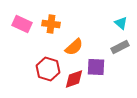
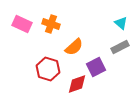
orange cross: rotated 12 degrees clockwise
purple square: rotated 30 degrees counterclockwise
red diamond: moved 3 px right, 5 px down
